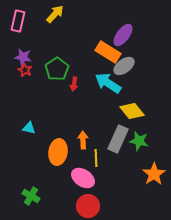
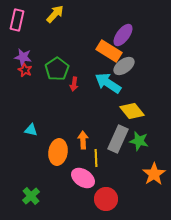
pink rectangle: moved 1 px left, 1 px up
orange rectangle: moved 1 px right, 1 px up
cyan triangle: moved 2 px right, 2 px down
green cross: rotated 18 degrees clockwise
red circle: moved 18 px right, 7 px up
